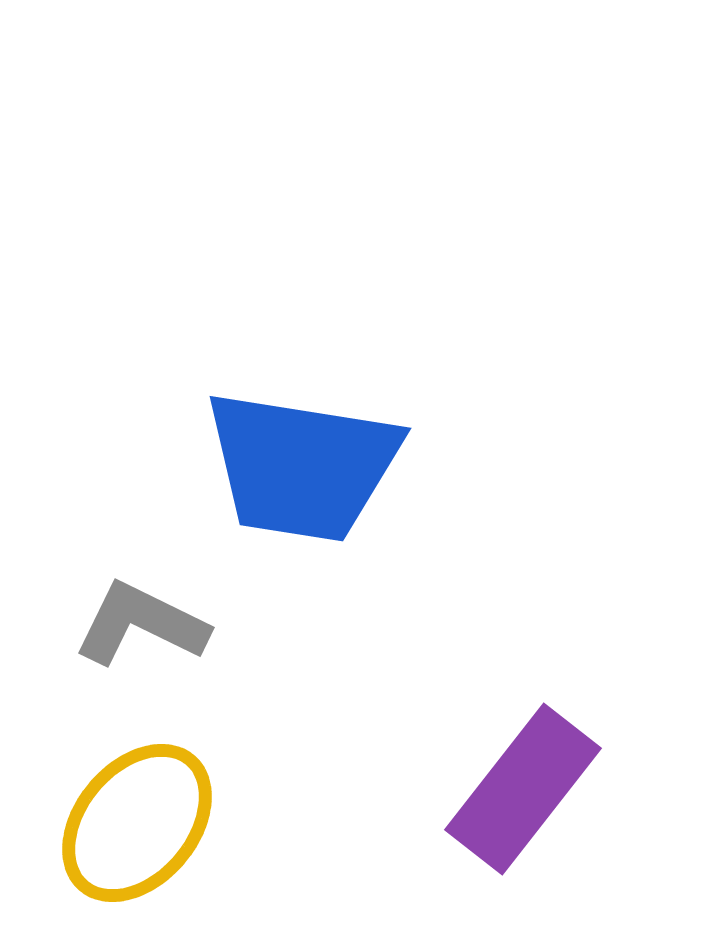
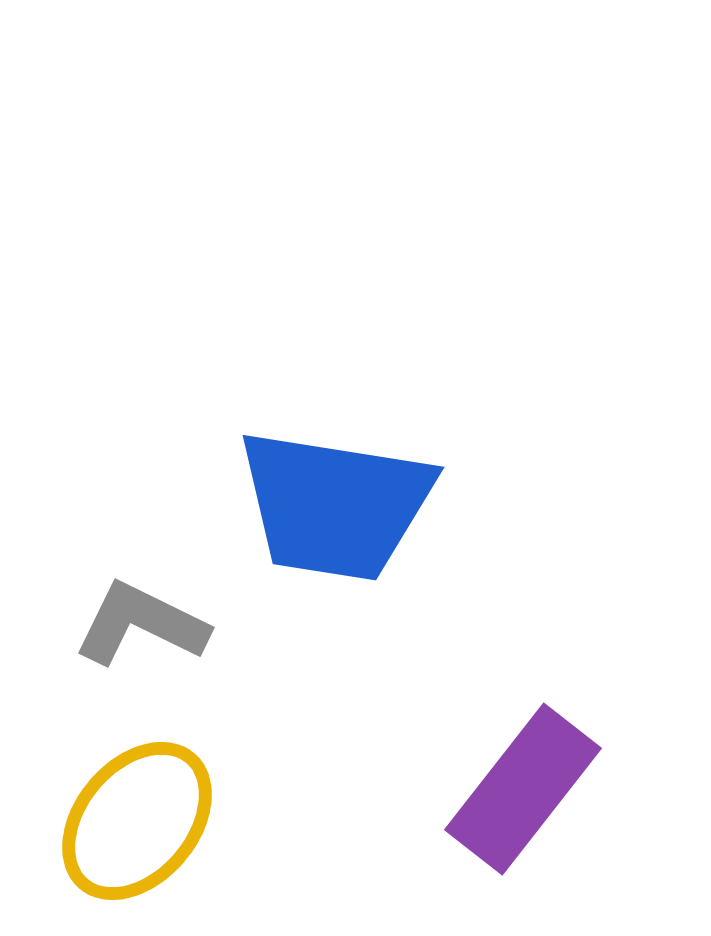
blue trapezoid: moved 33 px right, 39 px down
yellow ellipse: moved 2 px up
